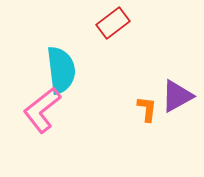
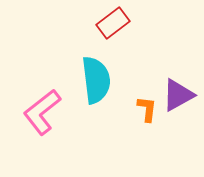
cyan semicircle: moved 35 px right, 10 px down
purple triangle: moved 1 px right, 1 px up
pink L-shape: moved 2 px down
